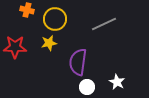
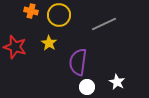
orange cross: moved 4 px right, 1 px down
yellow circle: moved 4 px right, 4 px up
yellow star: rotated 28 degrees counterclockwise
red star: rotated 15 degrees clockwise
